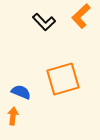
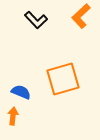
black L-shape: moved 8 px left, 2 px up
